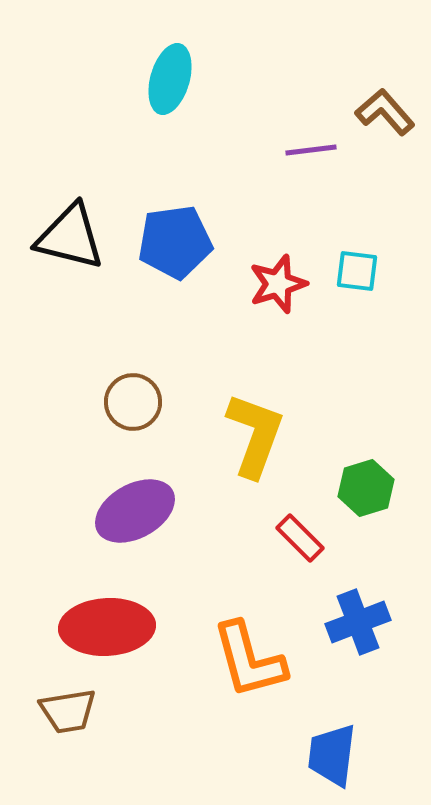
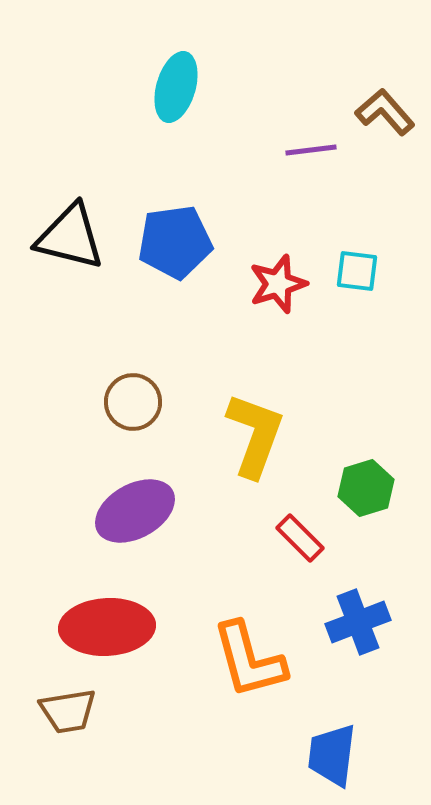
cyan ellipse: moved 6 px right, 8 px down
